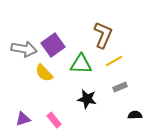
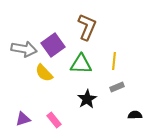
brown L-shape: moved 16 px left, 8 px up
yellow line: rotated 54 degrees counterclockwise
gray rectangle: moved 3 px left
black star: rotated 30 degrees clockwise
